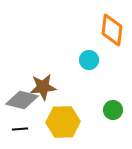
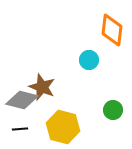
brown star: moved 1 px left; rotated 28 degrees clockwise
yellow hexagon: moved 5 px down; rotated 16 degrees clockwise
